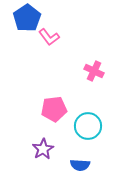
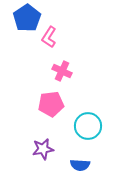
pink L-shape: rotated 70 degrees clockwise
pink cross: moved 32 px left
pink pentagon: moved 3 px left, 5 px up
purple star: rotated 20 degrees clockwise
